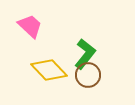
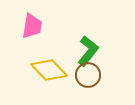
pink trapezoid: moved 2 px right; rotated 56 degrees clockwise
green L-shape: moved 3 px right, 3 px up
